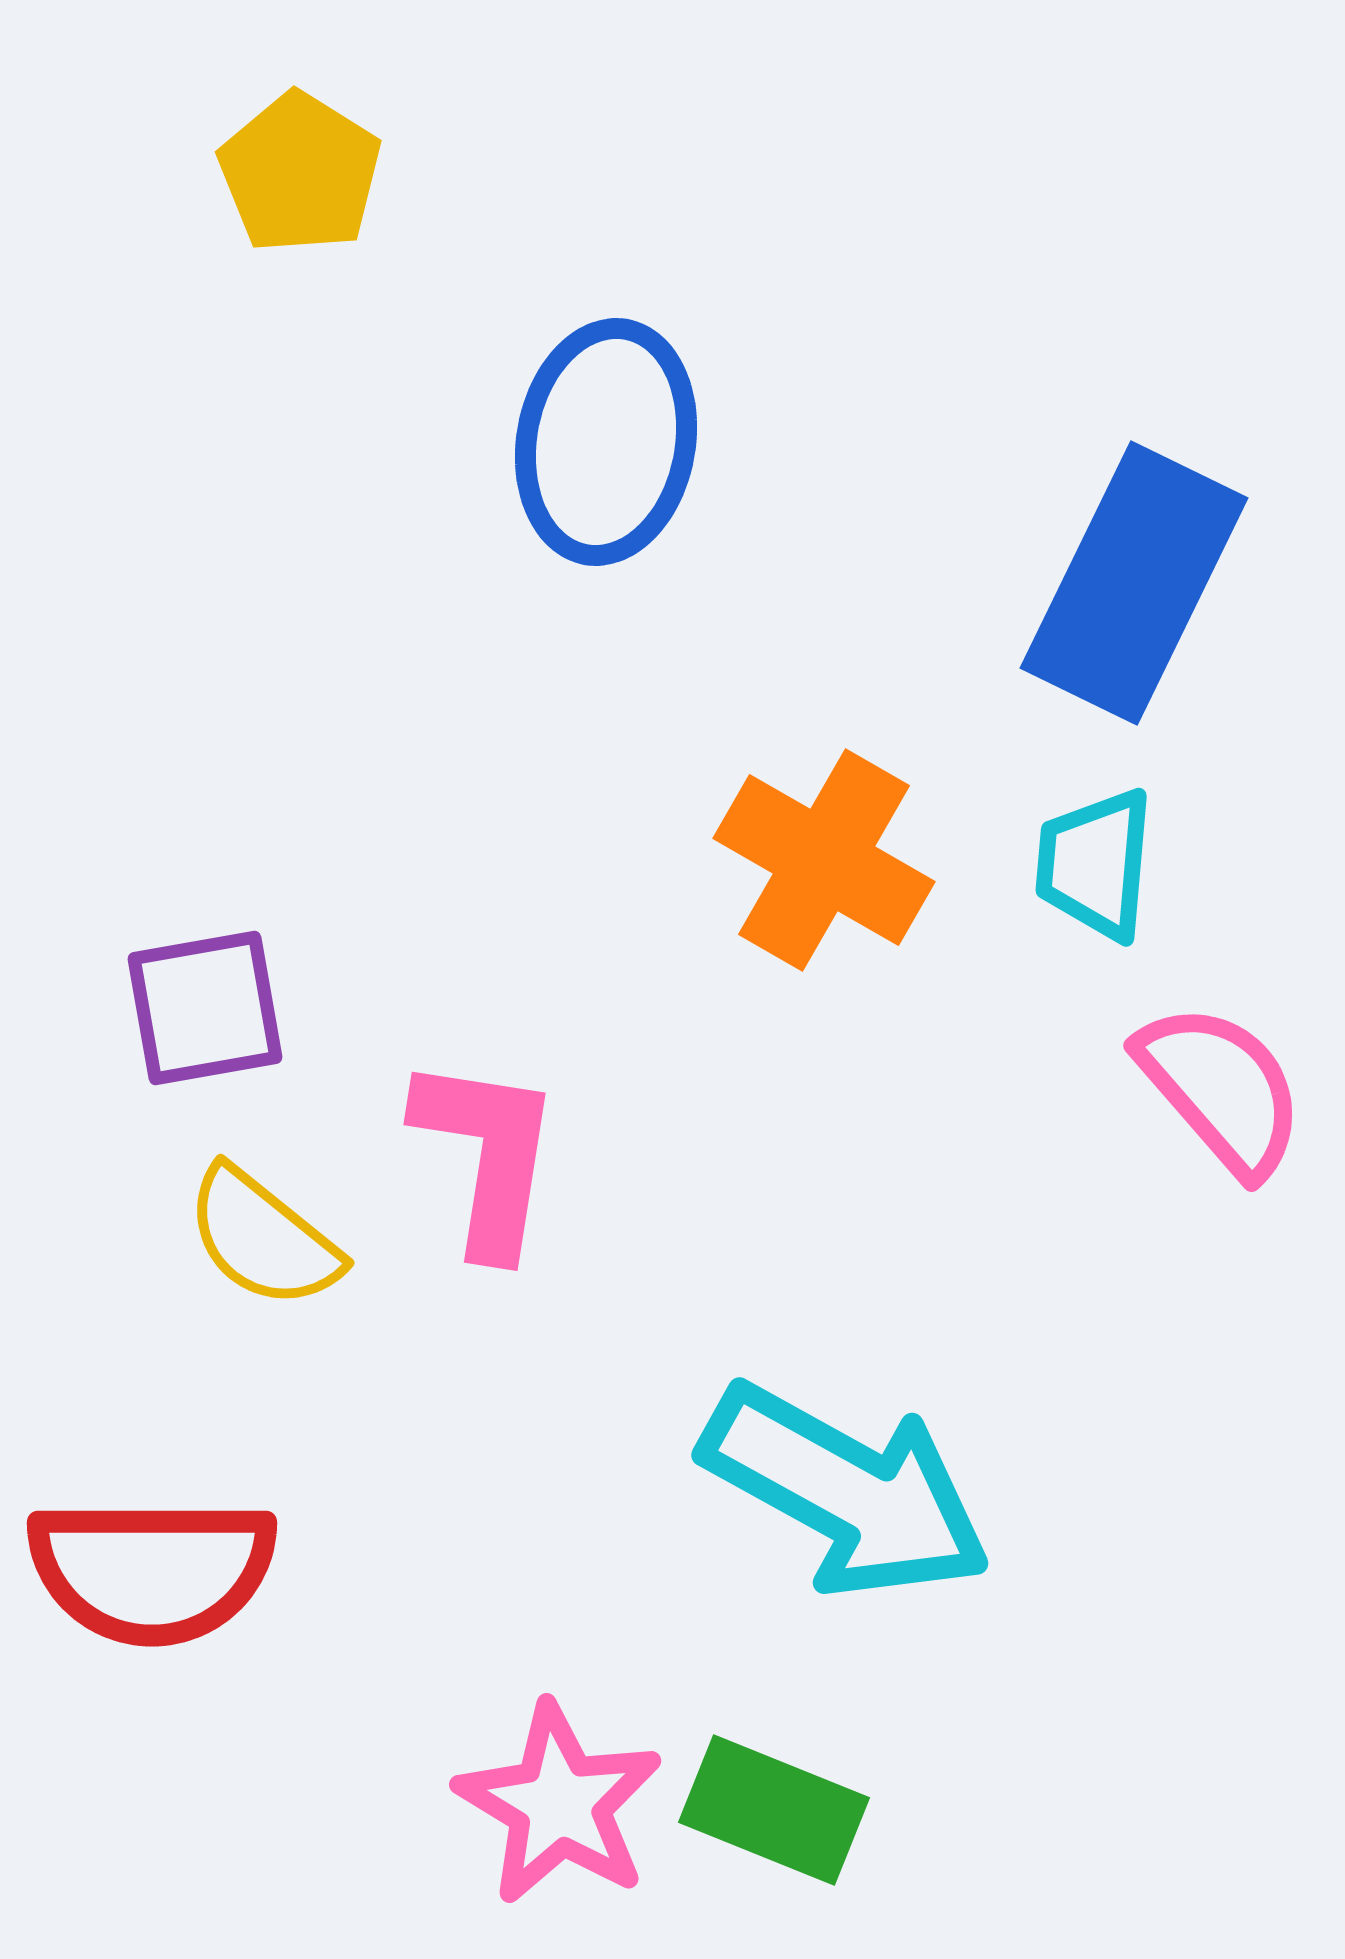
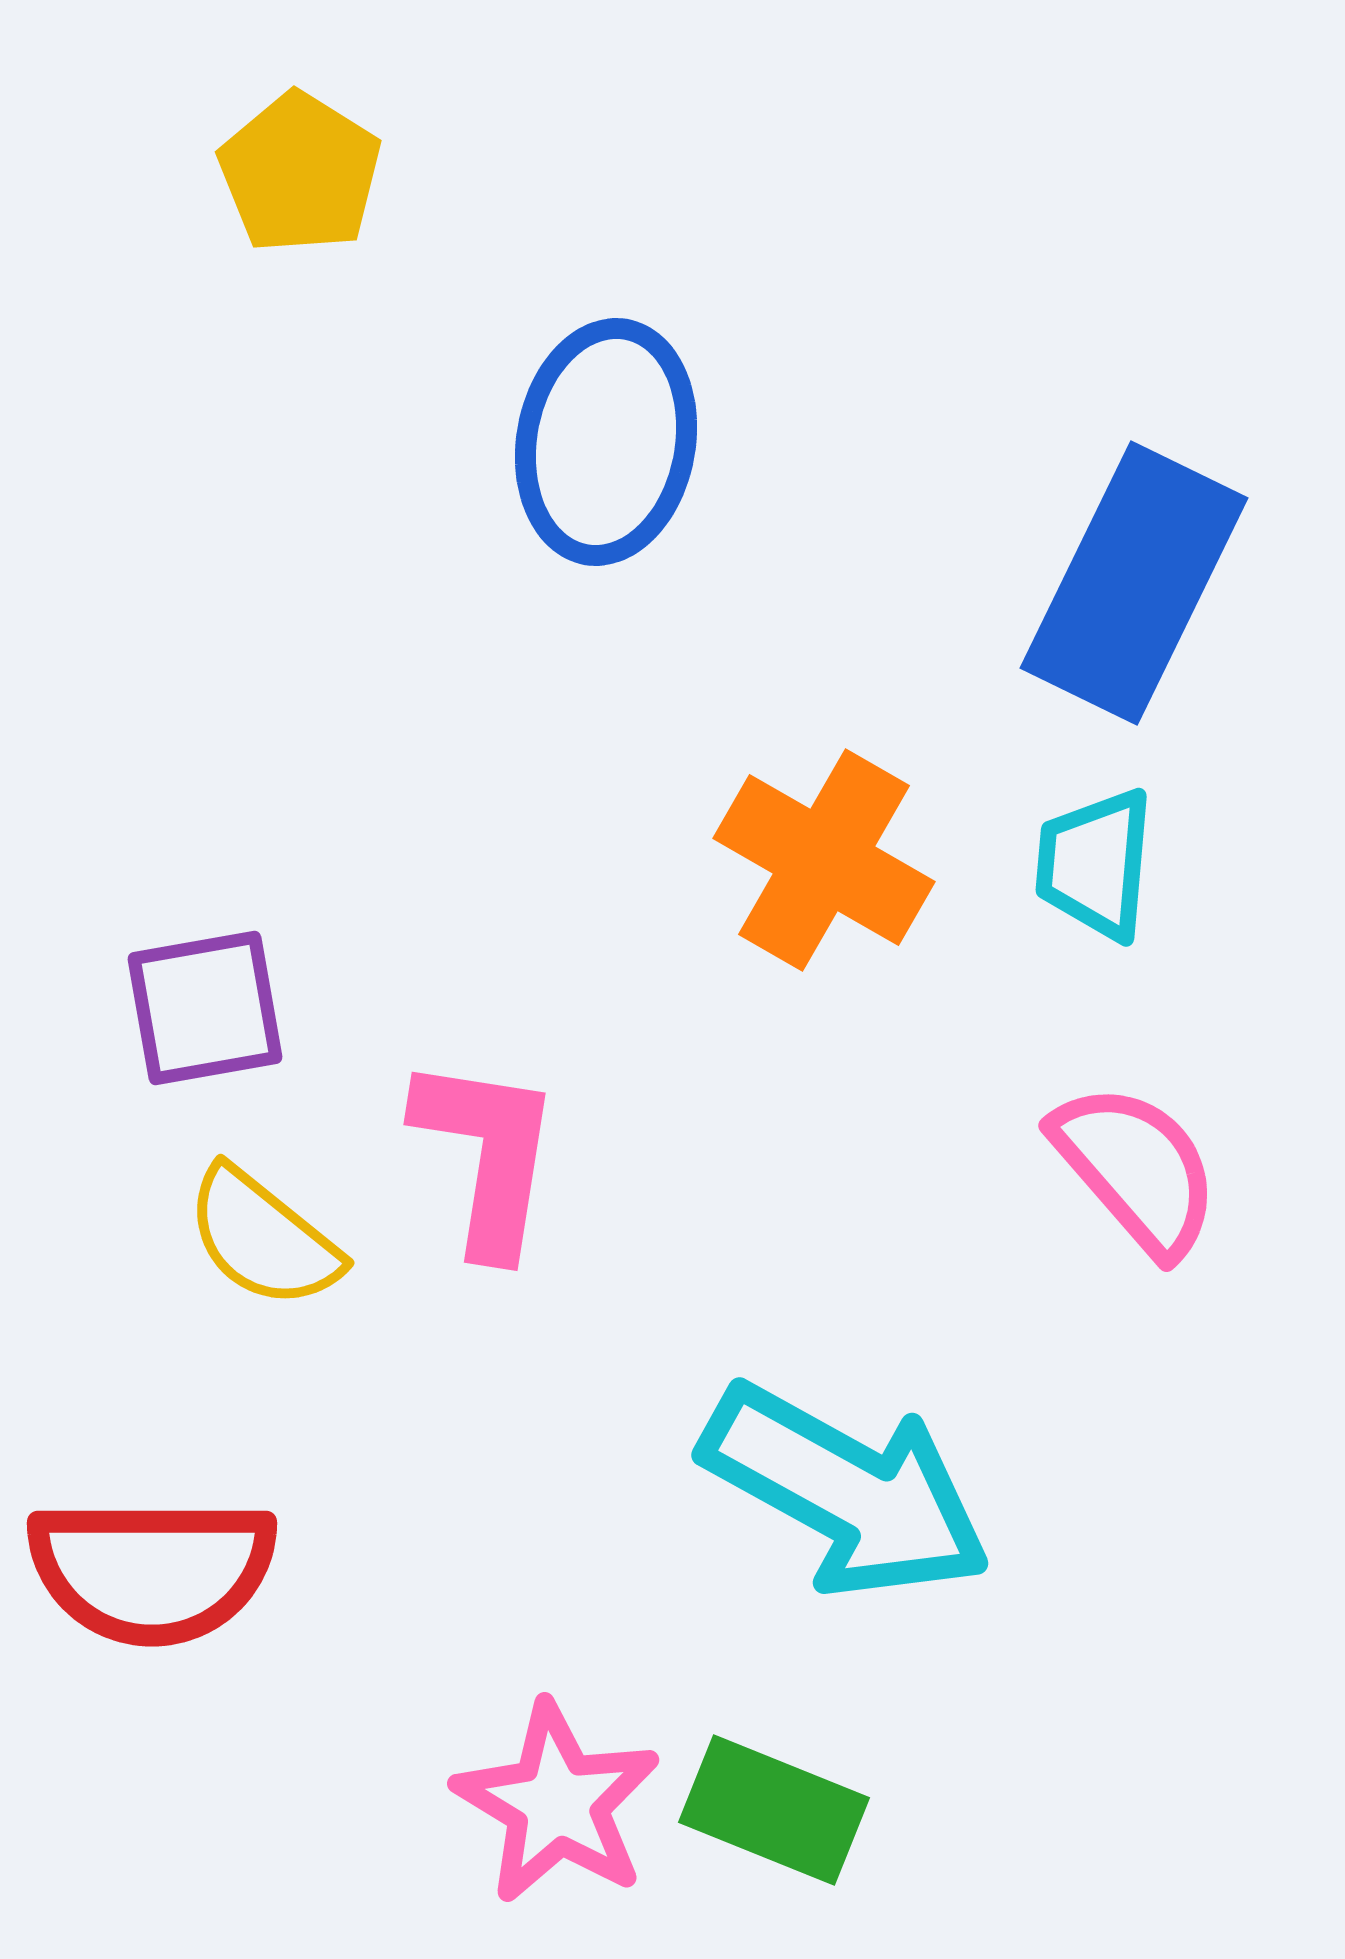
pink semicircle: moved 85 px left, 80 px down
pink star: moved 2 px left, 1 px up
